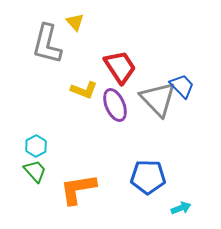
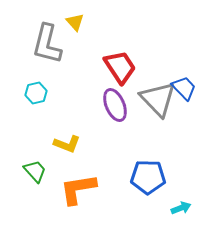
blue trapezoid: moved 2 px right, 2 px down
yellow L-shape: moved 17 px left, 54 px down
cyan hexagon: moved 53 px up; rotated 15 degrees clockwise
